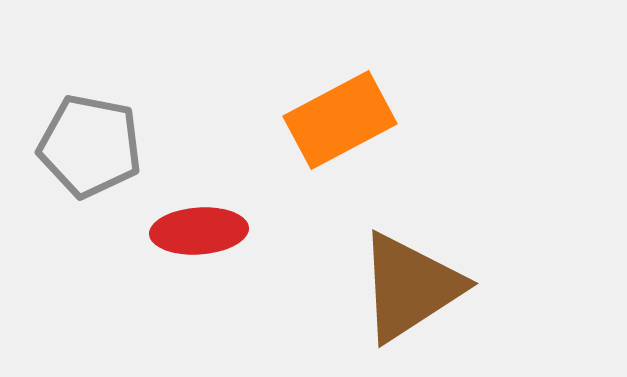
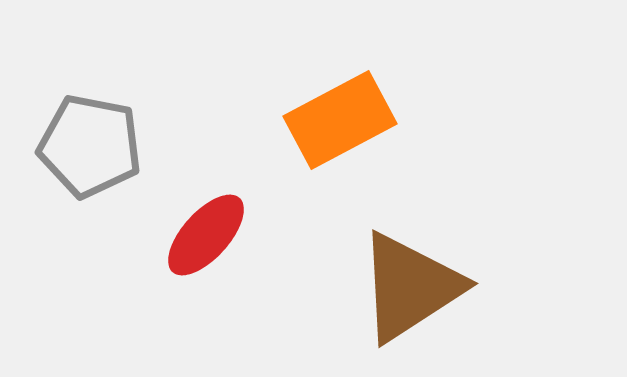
red ellipse: moved 7 px right, 4 px down; rotated 44 degrees counterclockwise
